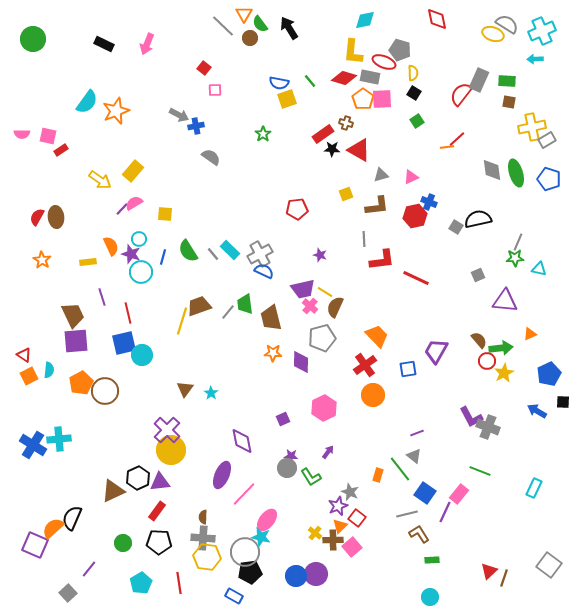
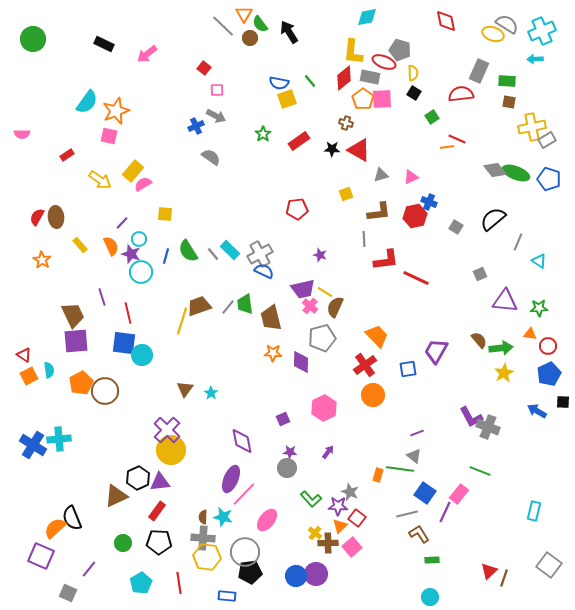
red diamond at (437, 19): moved 9 px right, 2 px down
cyan diamond at (365, 20): moved 2 px right, 3 px up
black arrow at (289, 28): moved 4 px down
pink arrow at (147, 44): moved 10 px down; rotated 30 degrees clockwise
red diamond at (344, 78): rotated 55 degrees counterclockwise
gray rectangle at (479, 80): moved 9 px up
pink square at (215, 90): moved 2 px right
red semicircle at (461, 94): rotated 45 degrees clockwise
gray arrow at (179, 115): moved 37 px right, 1 px down
green square at (417, 121): moved 15 px right, 4 px up
blue cross at (196, 126): rotated 14 degrees counterclockwise
red rectangle at (323, 134): moved 24 px left, 7 px down
pink square at (48, 136): moved 61 px right
red line at (457, 139): rotated 66 degrees clockwise
red rectangle at (61, 150): moved 6 px right, 5 px down
gray diamond at (492, 170): moved 3 px right; rotated 30 degrees counterclockwise
green ellipse at (516, 173): rotated 52 degrees counterclockwise
pink semicircle at (134, 203): moved 9 px right, 19 px up
brown L-shape at (377, 206): moved 2 px right, 6 px down
purple line at (122, 209): moved 14 px down
black semicircle at (478, 219): moved 15 px right; rotated 28 degrees counterclockwise
blue line at (163, 257): moved 3 px right, 1 px up
green star at (515, 258): moved 24 px right, 50 px down
red L-shape at (382, 260): moved 4 px right
yellow rectangle at (88, 262): moved 8 px left, 17 px up; rotated 56 degrees clockwise
cyan triangle at (539, 269): moved 8 px up; rotated 21 degrees clockwise
gray square at (478, 275): moved 2 px right, 1 px up
gray line at (228, 312): moved 5 px up
orange triangle at (530, 334): rotated 32 degrees clockwise
blue square at (124, 343): rotated 20 degrees clockwise
red circle at (487, 361): moved 61 px right, 15 px up
cyan semicircle at (49, 370): rotated 14 degrees counterclockwise
purple star at (291, 456): moved 1 px left, 4 px up
green line at (400, 469): rotated 44 degrees counterclockwise
purple ellipse at (222, 475): moved 9 px right, 4 px down
green L-shape at (311, 477): moved 22 px down; rotated 10 degrees counterclockwise
cyan rectangle at (534, 488): moved 23 px down; rotated 12 degrees counterclockwise
brown triangle at (113, 491): moved 3 px right, 5 px down
purple star at (338, 506): rotated 24 degrees clockwise
black semicircle at (72, 518): rotated 45 degrees counterclockwise
orange semicircle at (53, 528): moved 2 px right
cyan star at (261, 537): moved 38 px left, 20 px up
brown cross at (333, 540): moved 5 px left, 3 px down
purple square at (35, 545): moved 6 px right, 11 px down
gray square at (68, 593): rotated 24 degrees counterclockwise
blue rectangle at (234, 596): moved 7 px left; rotated 24 degrees counterclockwise
